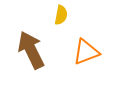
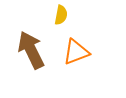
orange triangle: moved 10 px left
